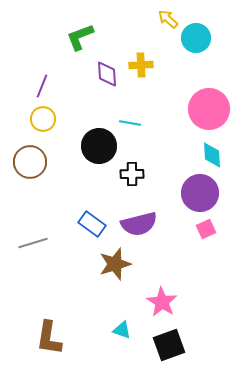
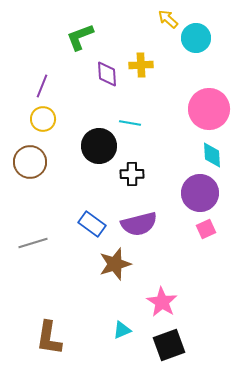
cyan triangle: rotated 42 degrees counterclockwise
